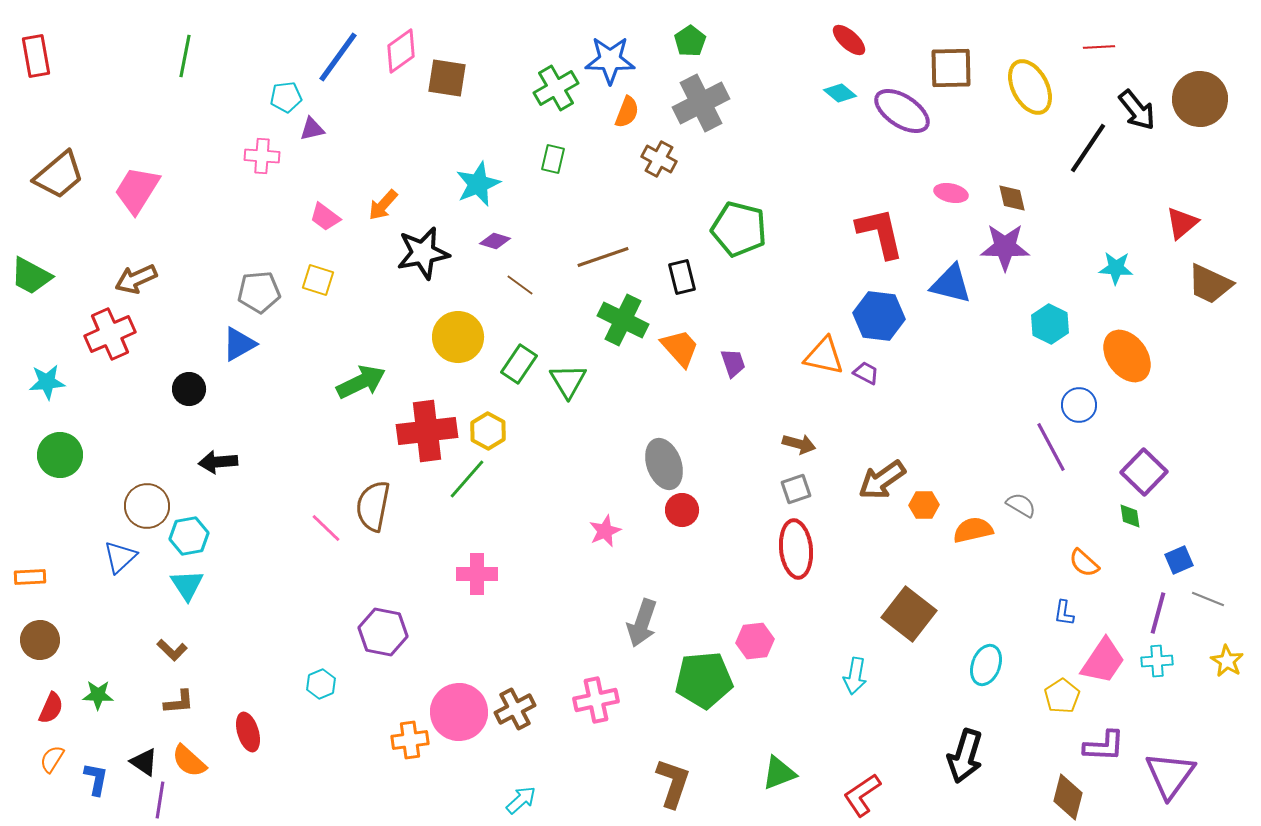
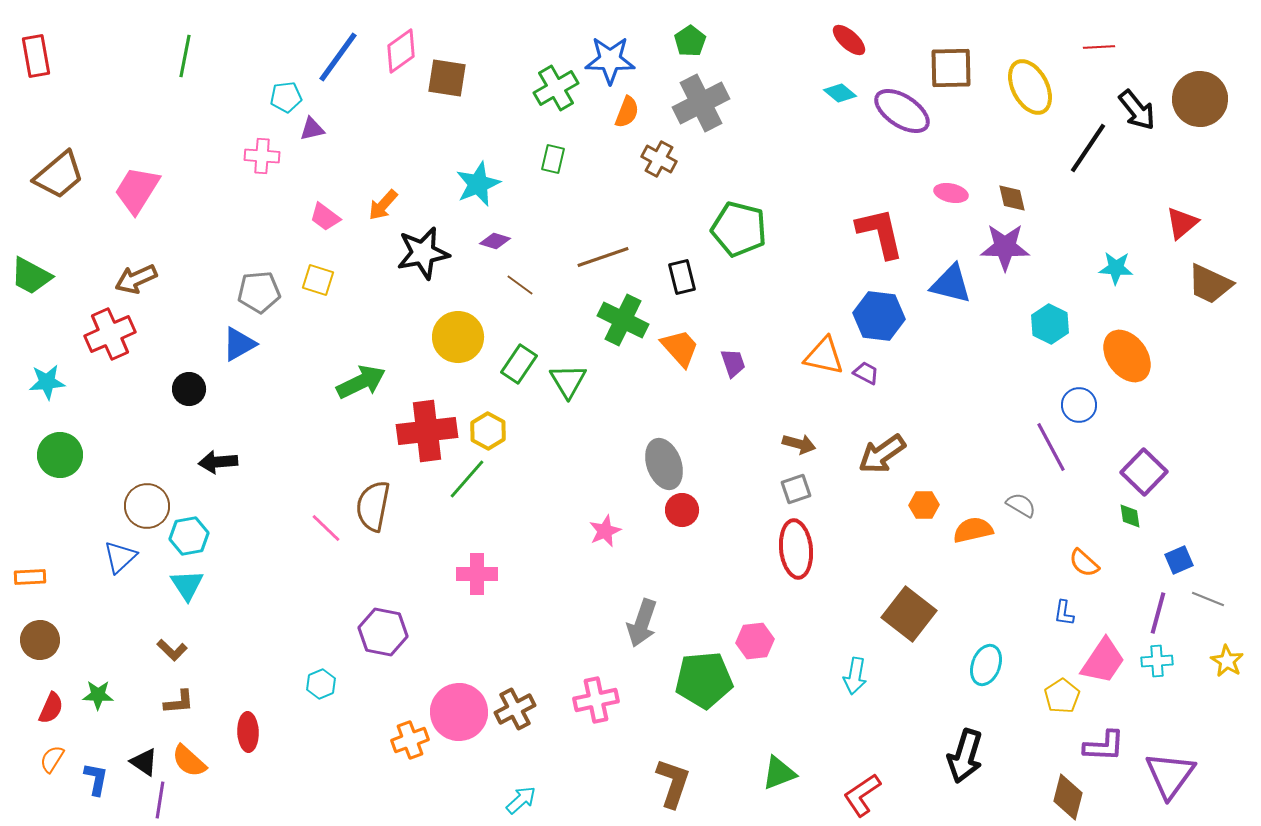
brown arrow at (882, 480): moved 26 px up
red ellipse at (248, 732): rotated 15 degrees clockwise
orange cross at (410, 740): rotated 12 degrees counterclockwise
